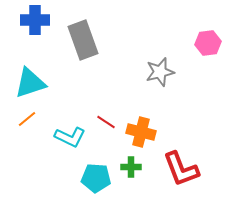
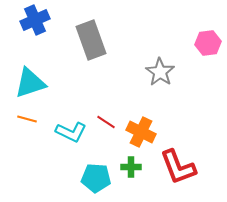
blue cross: rotated 24 degrees counterclockwise
gray rectangle: moved 8 px right
gray star: rotated 24 degrees counterclockwise
orange line: rotated 54 degrees clockwise
orange cross: rotated 12 degrees clockwise
cyan L-shape: moved 1 px right, 5 px up
red L-shape: moved 3 px left, 2 px up
